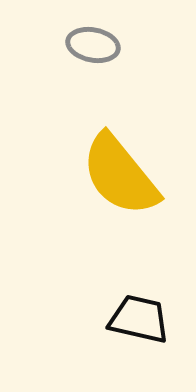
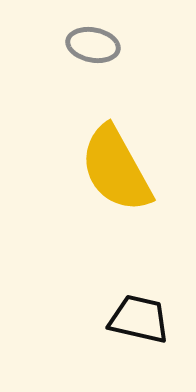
yellow semicircle: moved 4 px left, 6 px up; rotated 10 degrees clockwise
